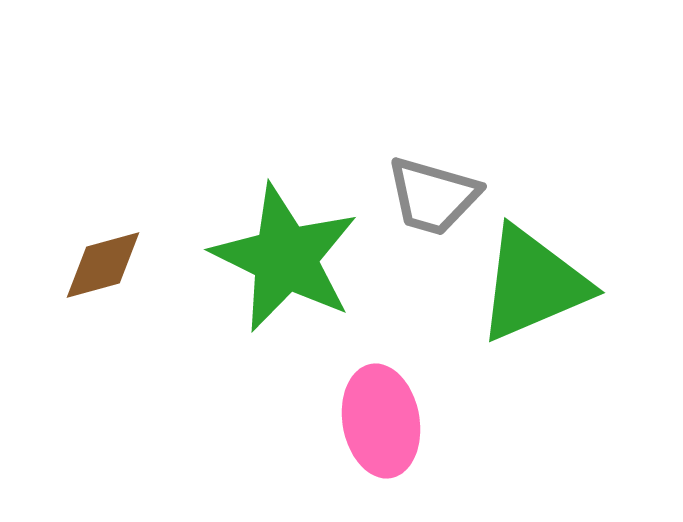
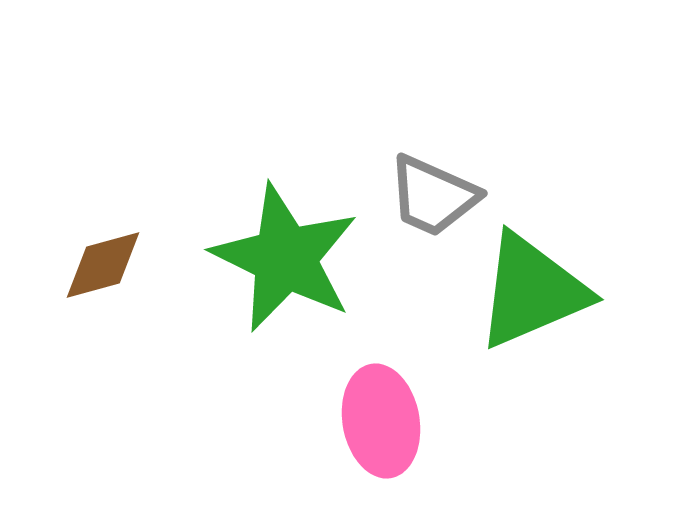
gray trapezoid: rotated 8 degrees clockwise
green triangle: moved 1 px left, 7 px down
